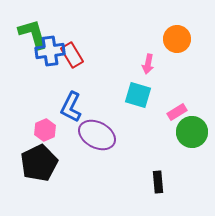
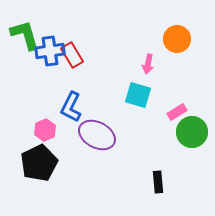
green L-shape: moved 8 px left, 1 px down
